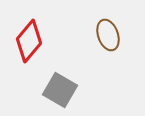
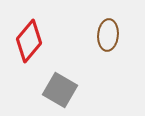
brown ellipse: rotated 24 degrees clockwise
